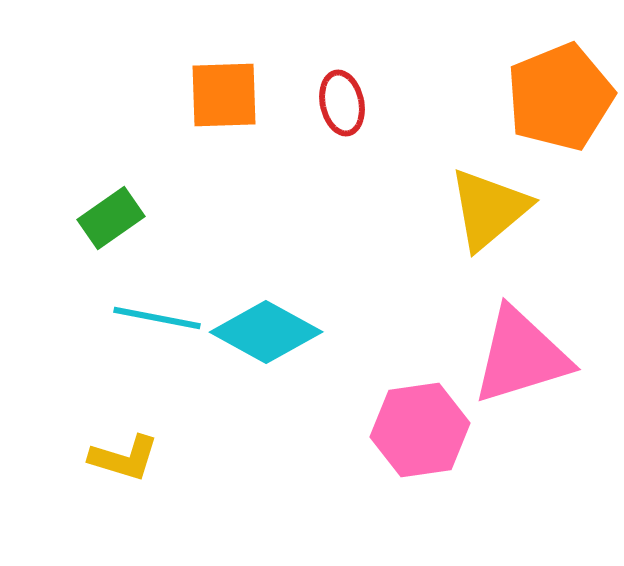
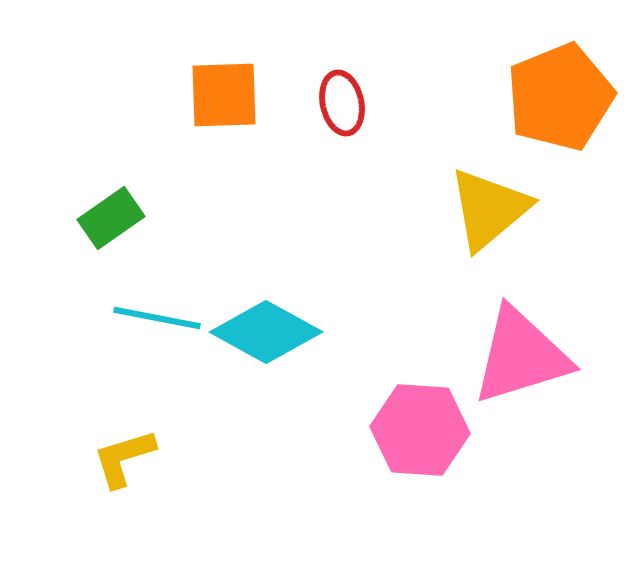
pink hexagon: rotated 12 degrees clockwise
yellow L-shape: rotated 146 degrees clockwise
